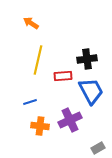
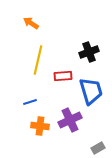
black cross: moved 2 px right, 7 px up; rotated 12 degrees counterclockwise
blue trapezoid: rotated 12 degrees clockwise
